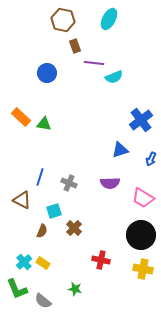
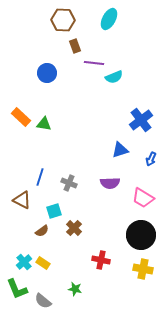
brown hexagon: rotated 10 degrees counterclockwise
brown semicircle: rotated 32 degrees clockwise
